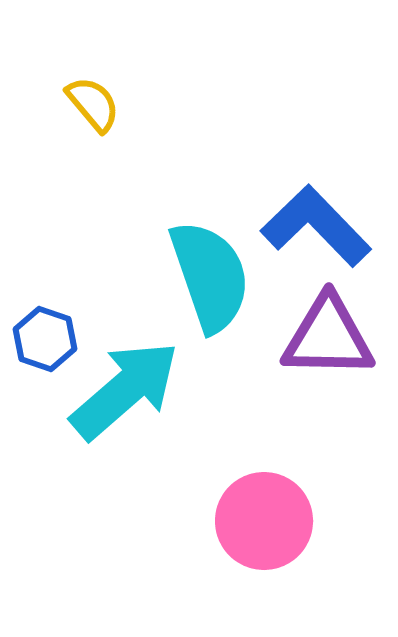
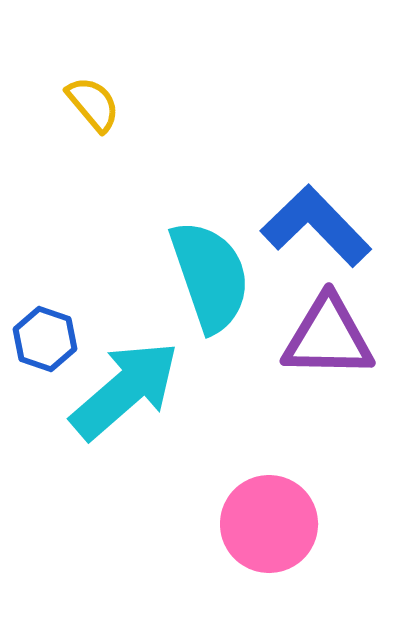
pink circle: moved 5 px right, 3 px down
